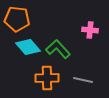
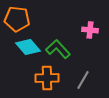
gray line: rotated 72 degrees counterclockwise
